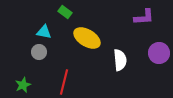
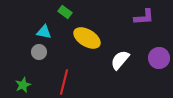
purple circle: moved 5 px down
white semicircle: rotated 135 degrees counterclockwise
